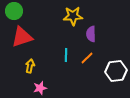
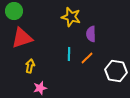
yellow star: moved 2 px left, 1 px down; rotated 18 degrees clockwise
red triangle: moved 1 px down
cyan line: moved 3 px right, 1 px up
white hexagon: rotated 15 degrees clockwise
